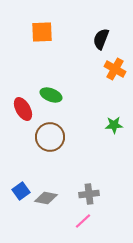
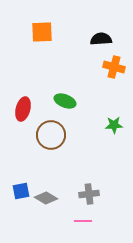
black semicircle: rotated 65 degrees clockwise
orange cross: moved 1 px left, 2 px up; rotated 15 degrees counterclockwise
green ellipse: moved 14 px right, 6 px down
red ellipse: rotated 45 degrees clockwise
brown circle: moved 1 px right, 2 px up
blue square: rotated 24 degrees clockwise
gray diamond: rotated 20 degrees clockwise
pink line: rotated 42 degrees clockwise
